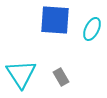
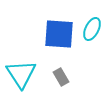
blue square: moved 4 px right, 14 px down
